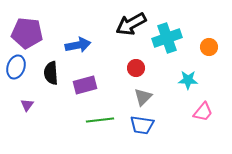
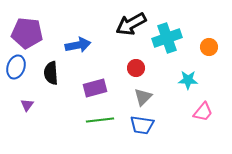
purple rectangle: moved 10 px right, 3 px down
